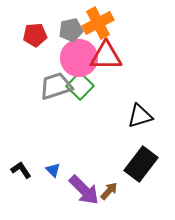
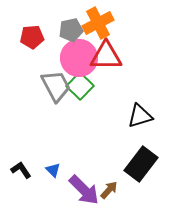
red pentagon: moved 3 px left, 2 px down
gray trapezoid: rotated 80 degrees clockwise
brown arrow: moved 1 px up
